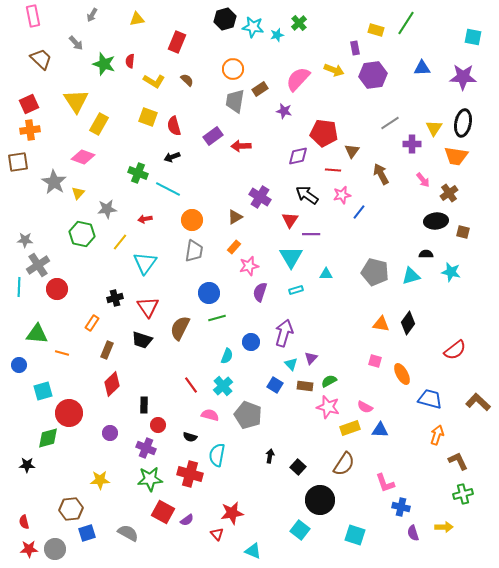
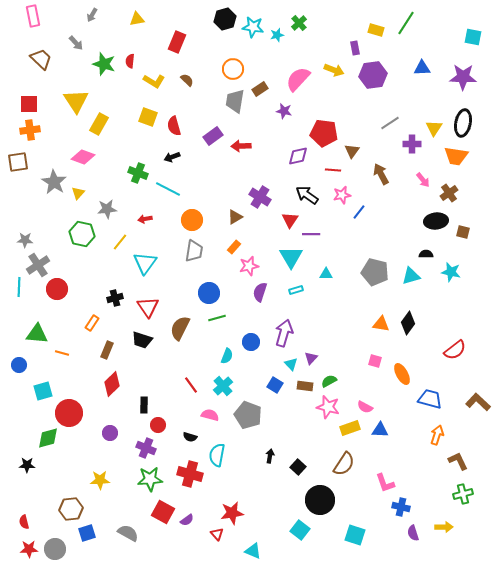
red square at (29, 104): rotated 24 degrees clockwise
